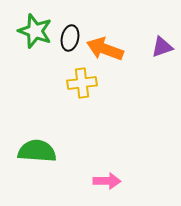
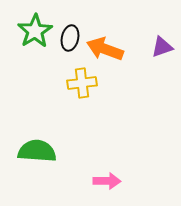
green star: rotated 20 degrees clockwise
